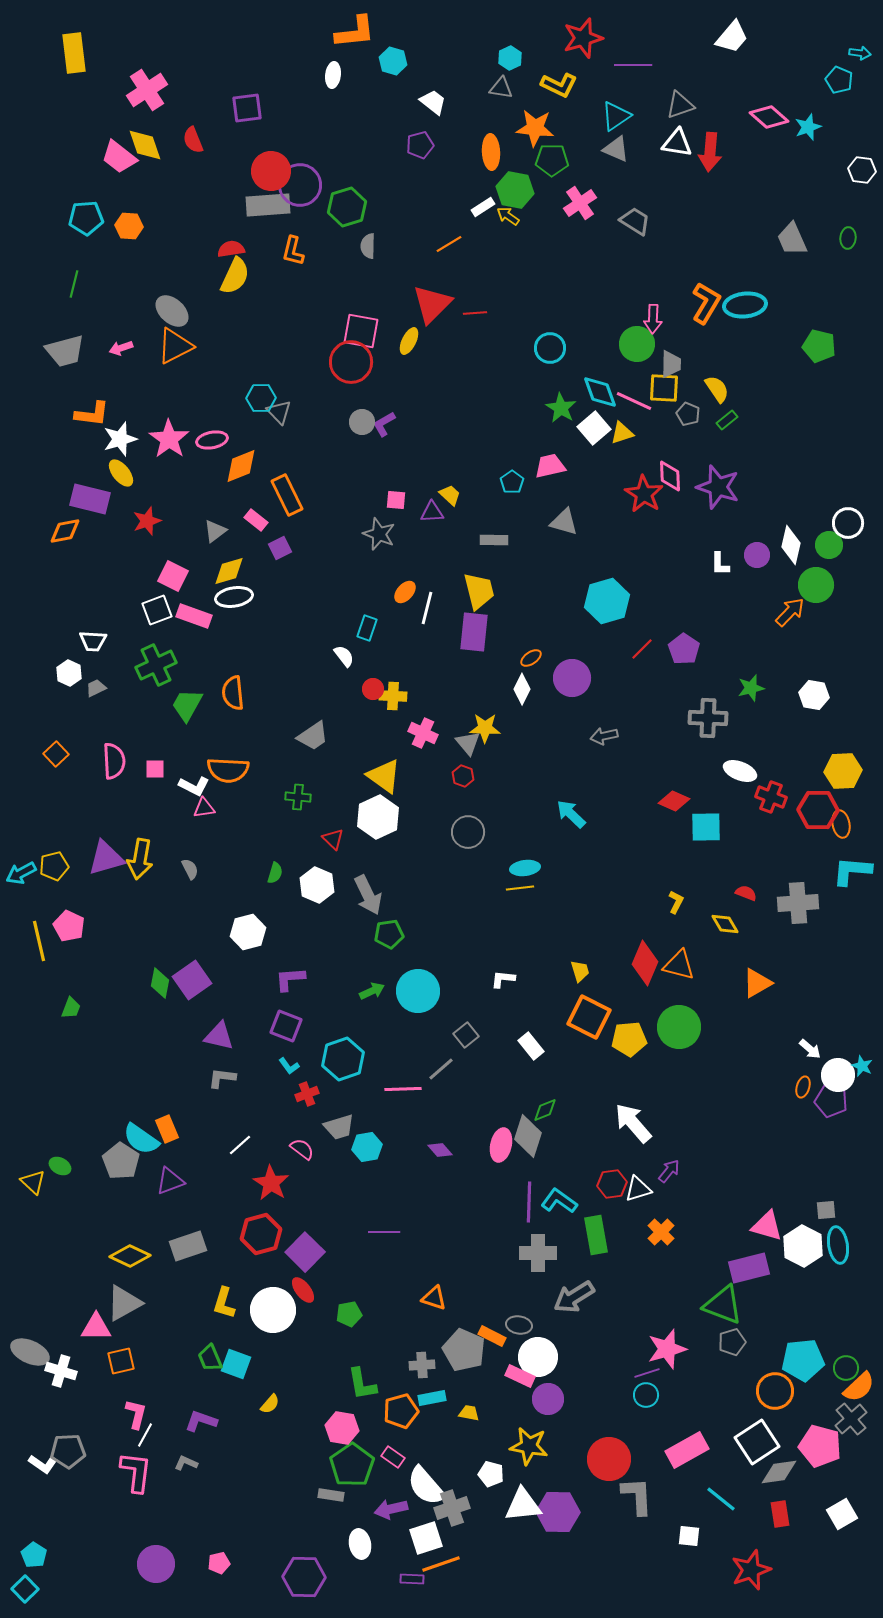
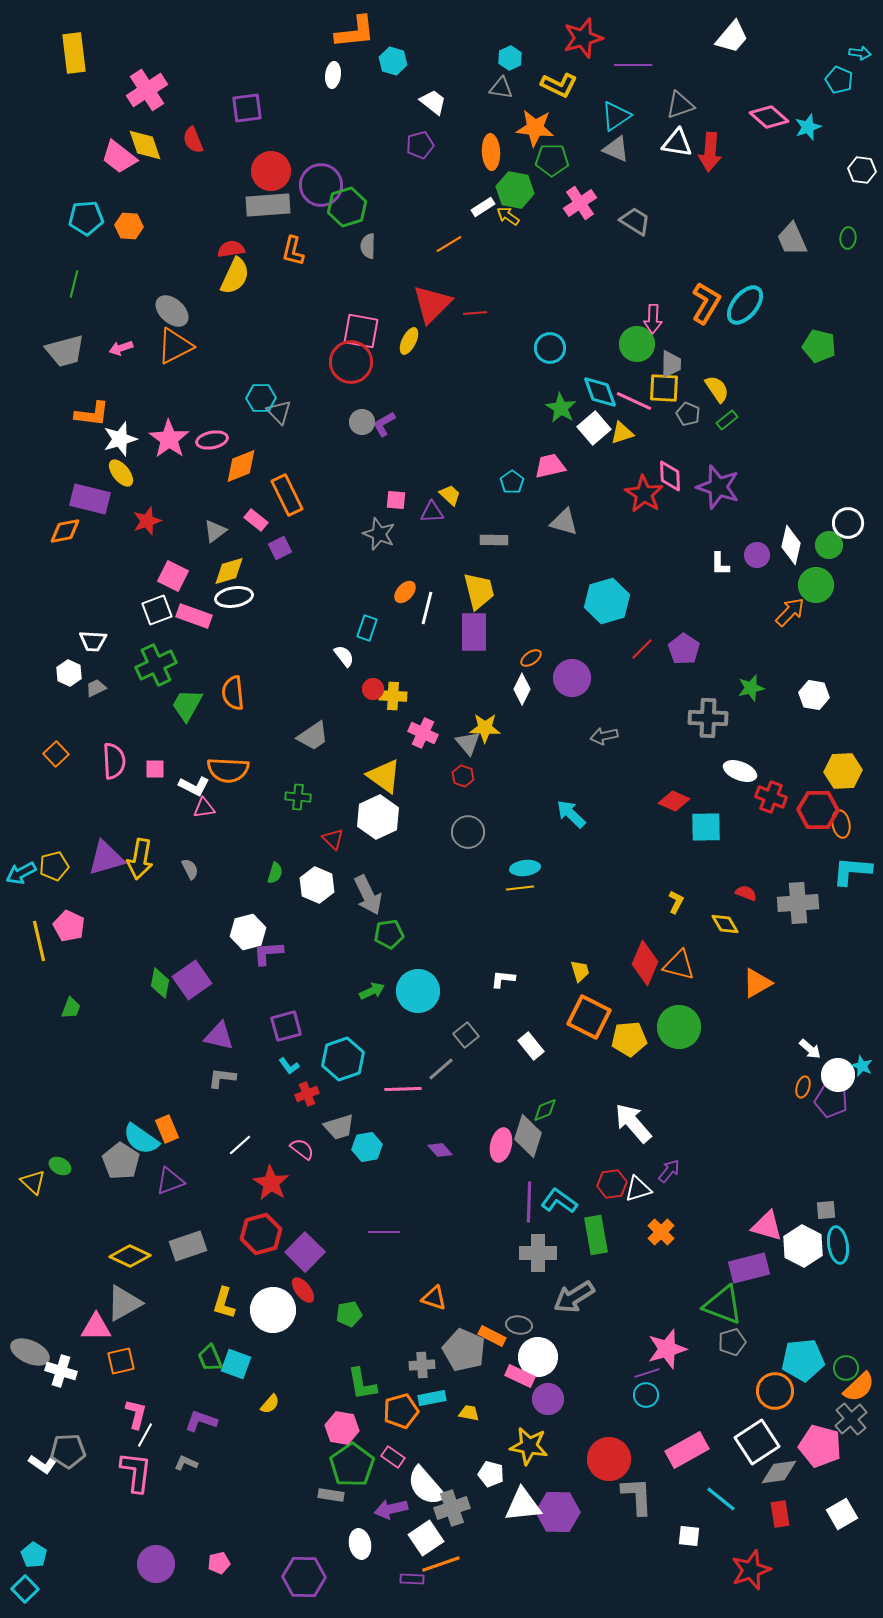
purple circle at (300, 185): moved 21 px right
cyan ellipse at (745, 305): rotated 45 degrees counterclockwise
purple rectangle at (474, 632): rotated 6 degrees counterclockwise
purple L-shape at (290, 979): moved 22 px left, 26 px up
purple square at (286, 1026): rotated 36 degrees counterclockwise
white square at (426, 1538): rotated 16 degrees counterclockwise
